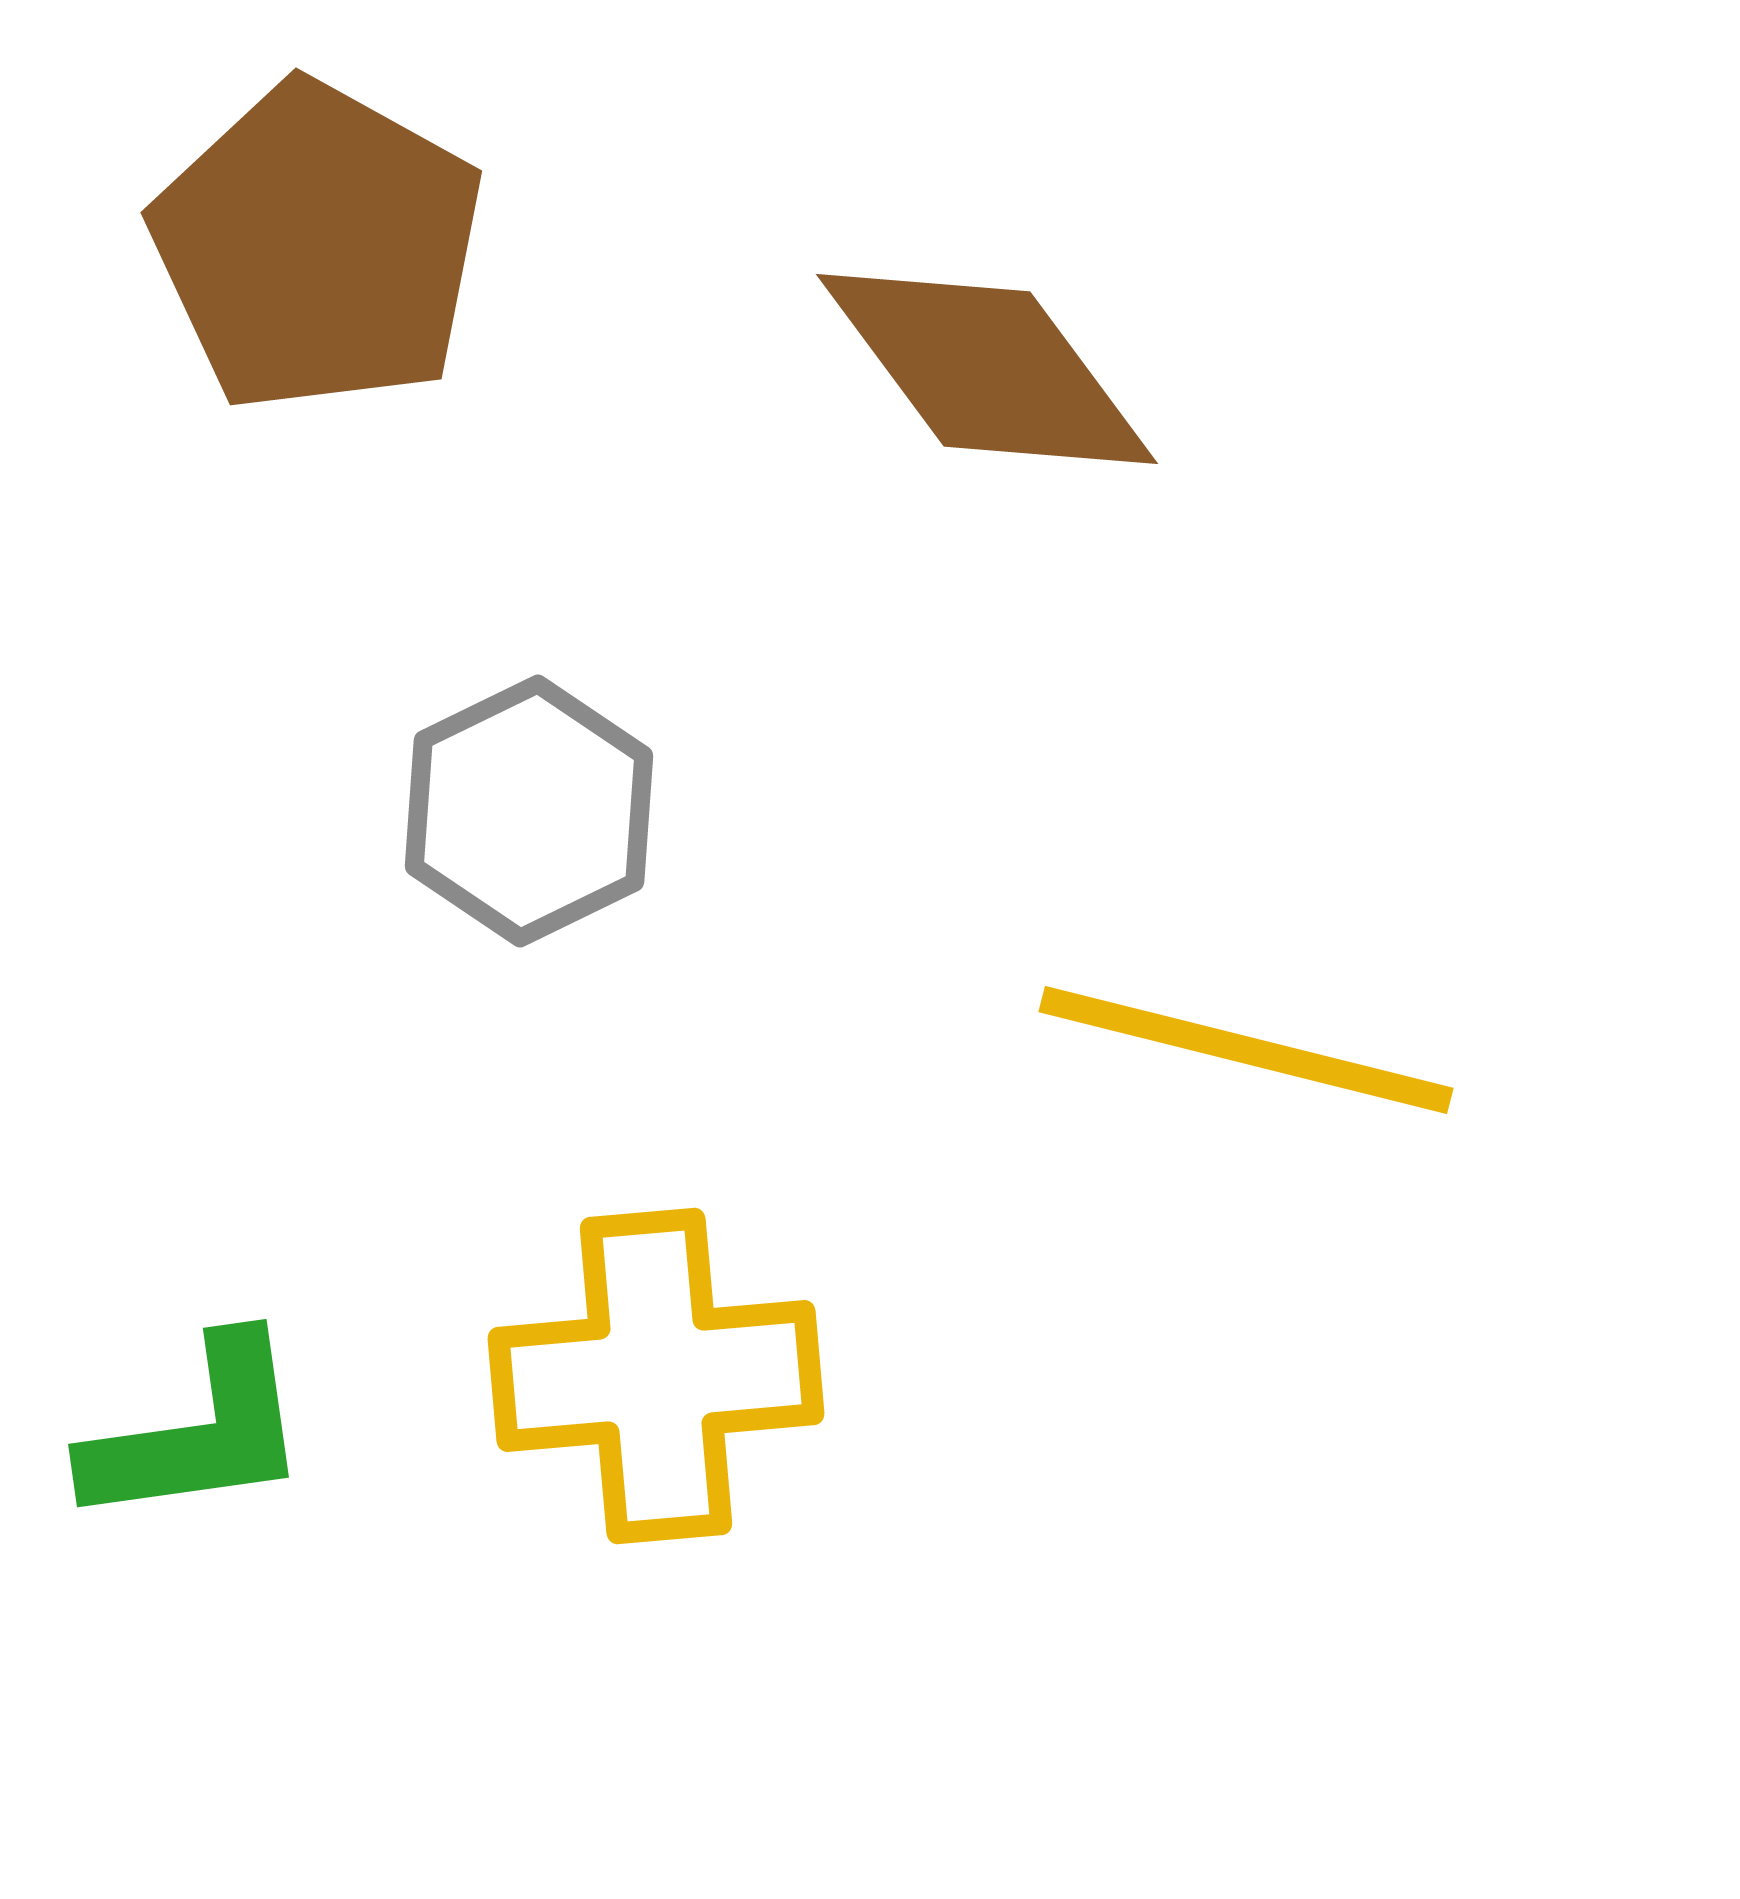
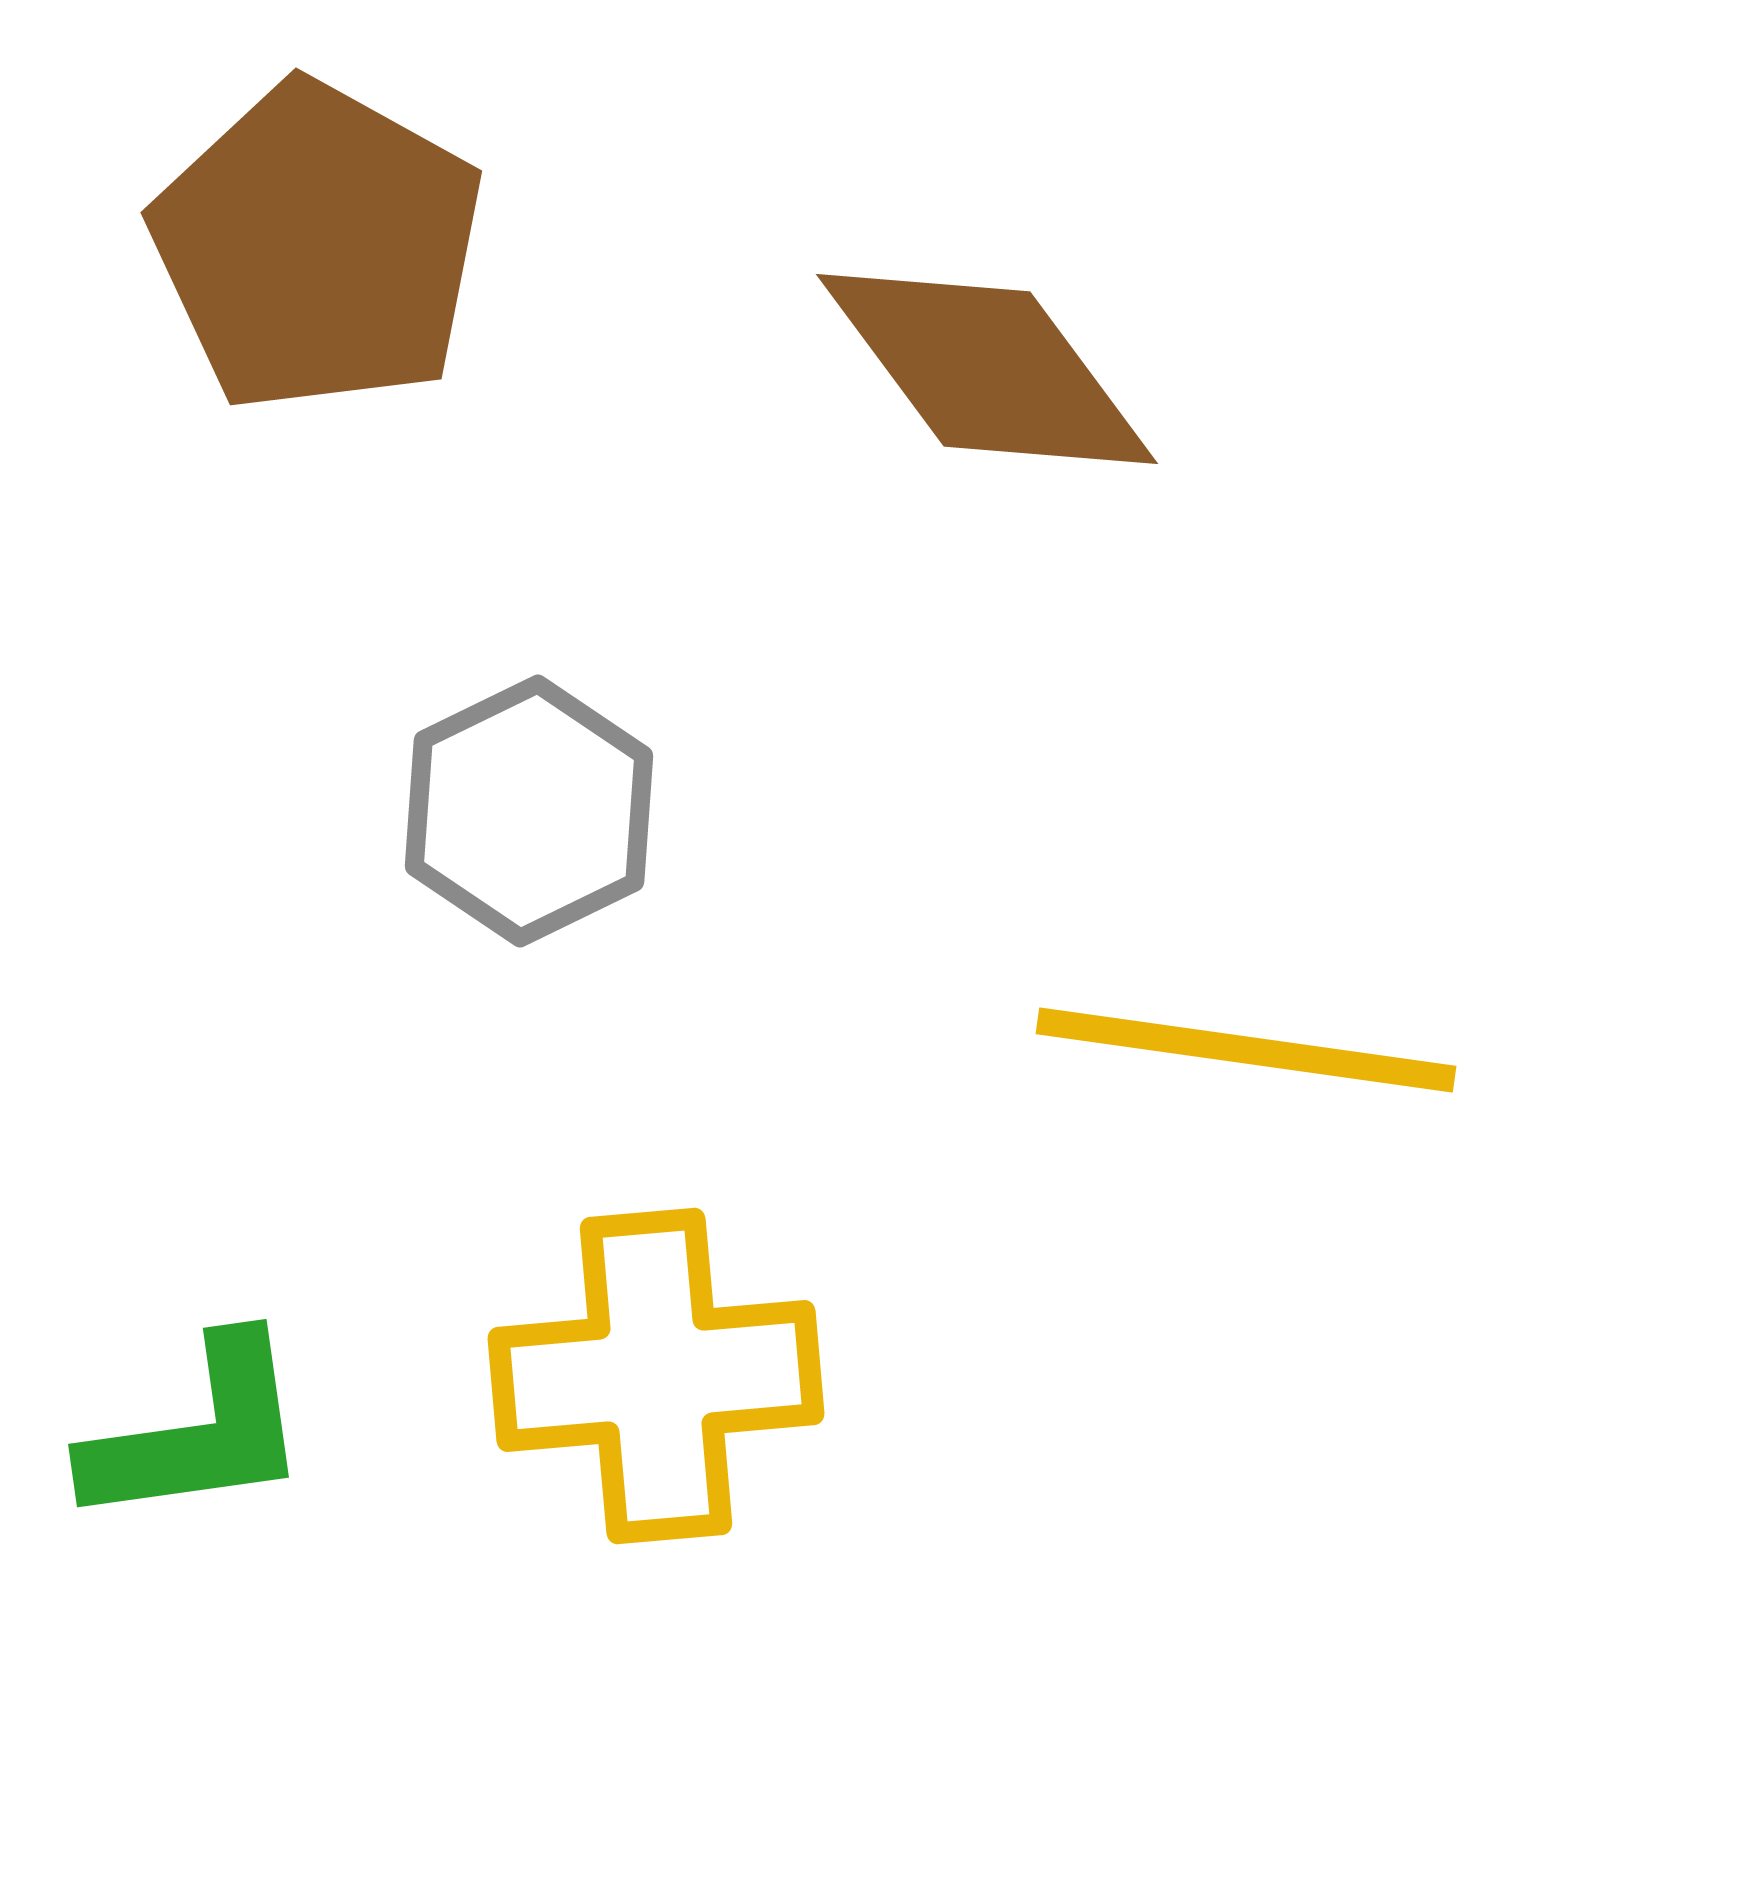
yellow line: rotated 6 degrees counterclockwise
